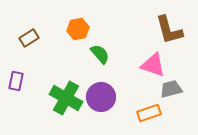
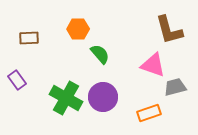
orange hexagon: rotated 10 degrees clockwise
brown rectangle: rotated 30 degrees clockwise
purple rectangle: moved 1 px right, 1 px up; rotated 48 degrees counterclockwise
gray trapezoid: moved 4 px right, 2 px up
purple circle: moved 2 px right
